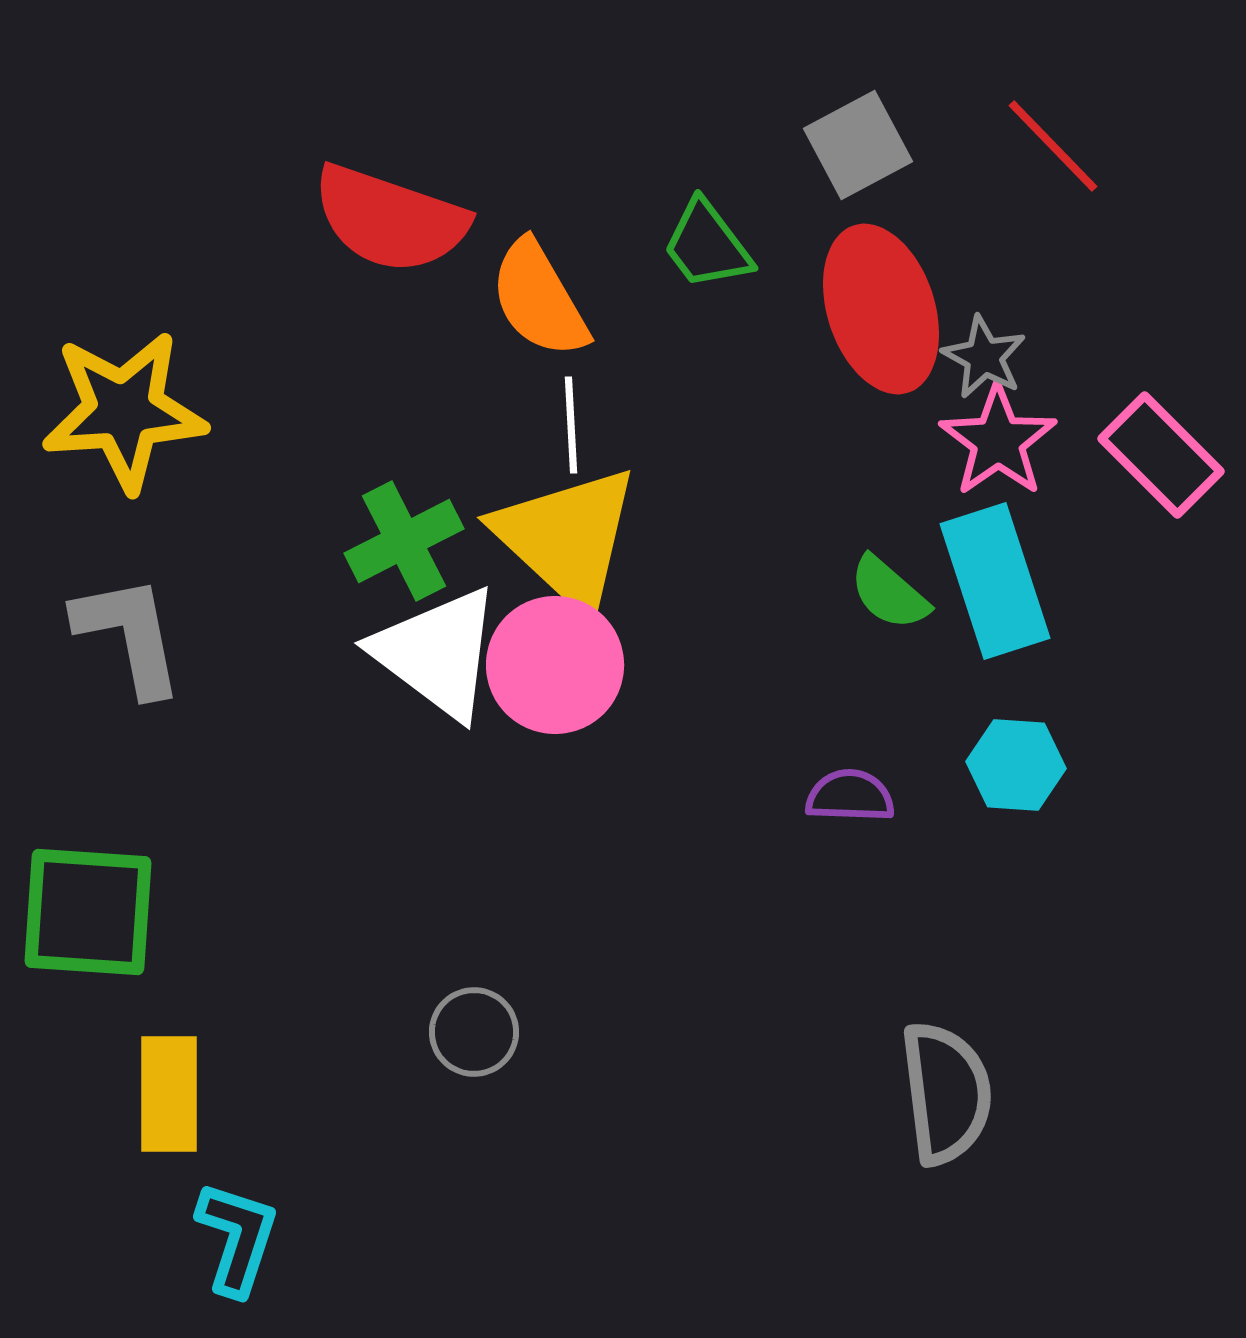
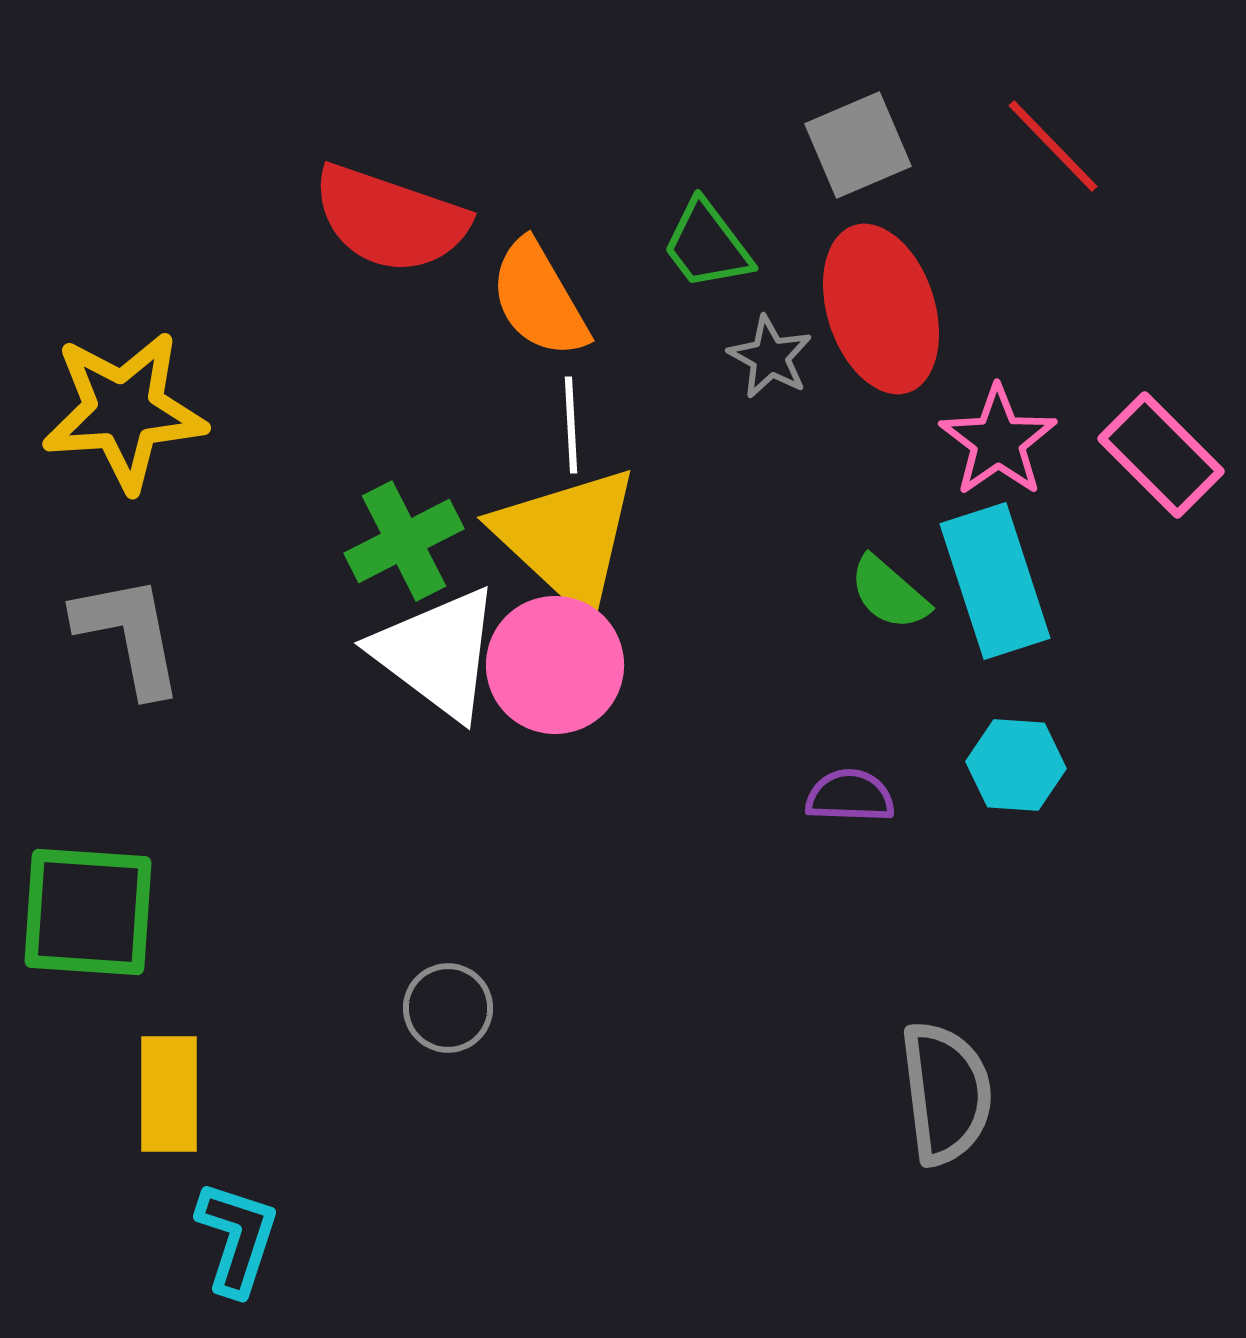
gray square: rotated 5 degrees clockwise
gray star: moved 214 px left
gray circle: moved 26 px left, 24 px up
